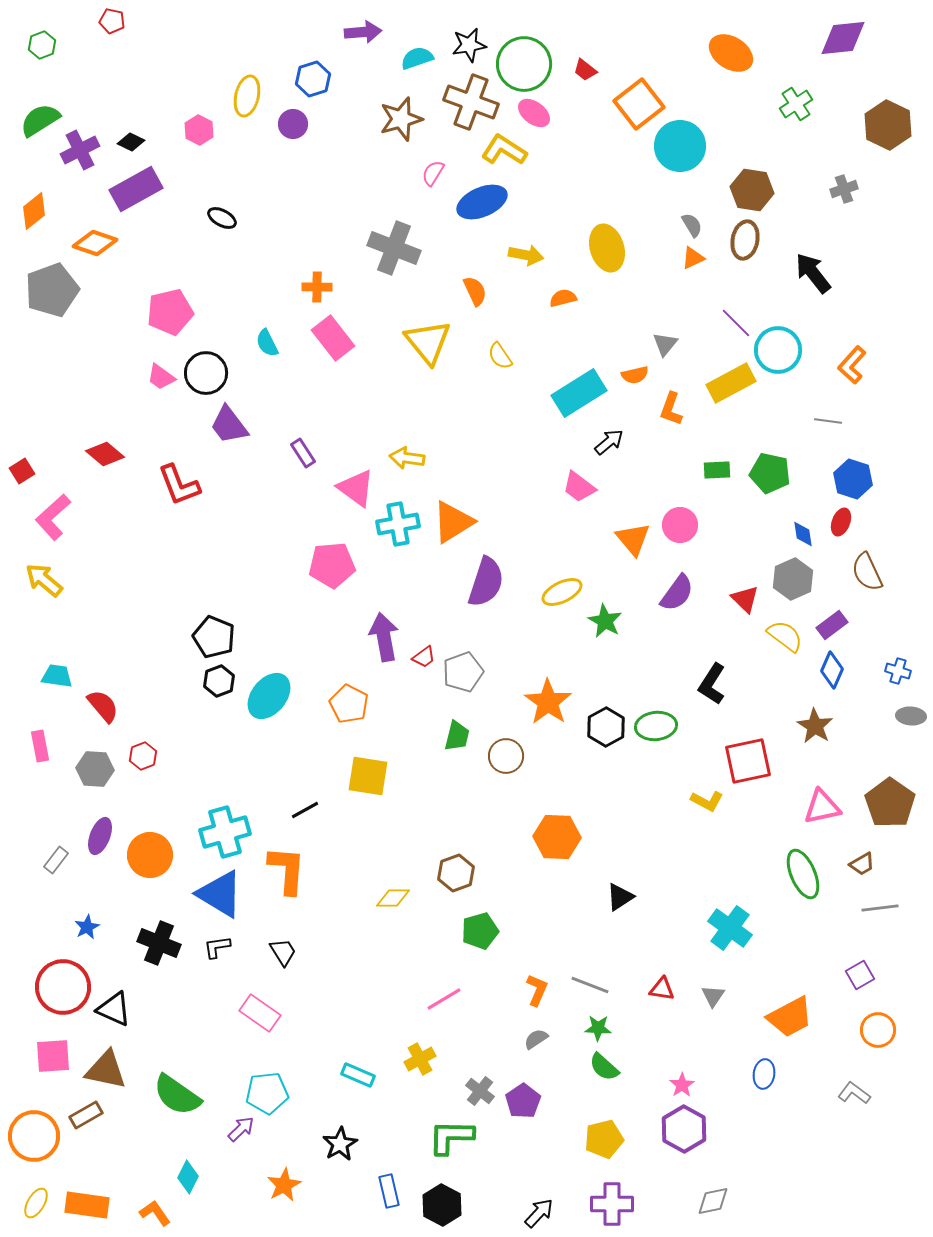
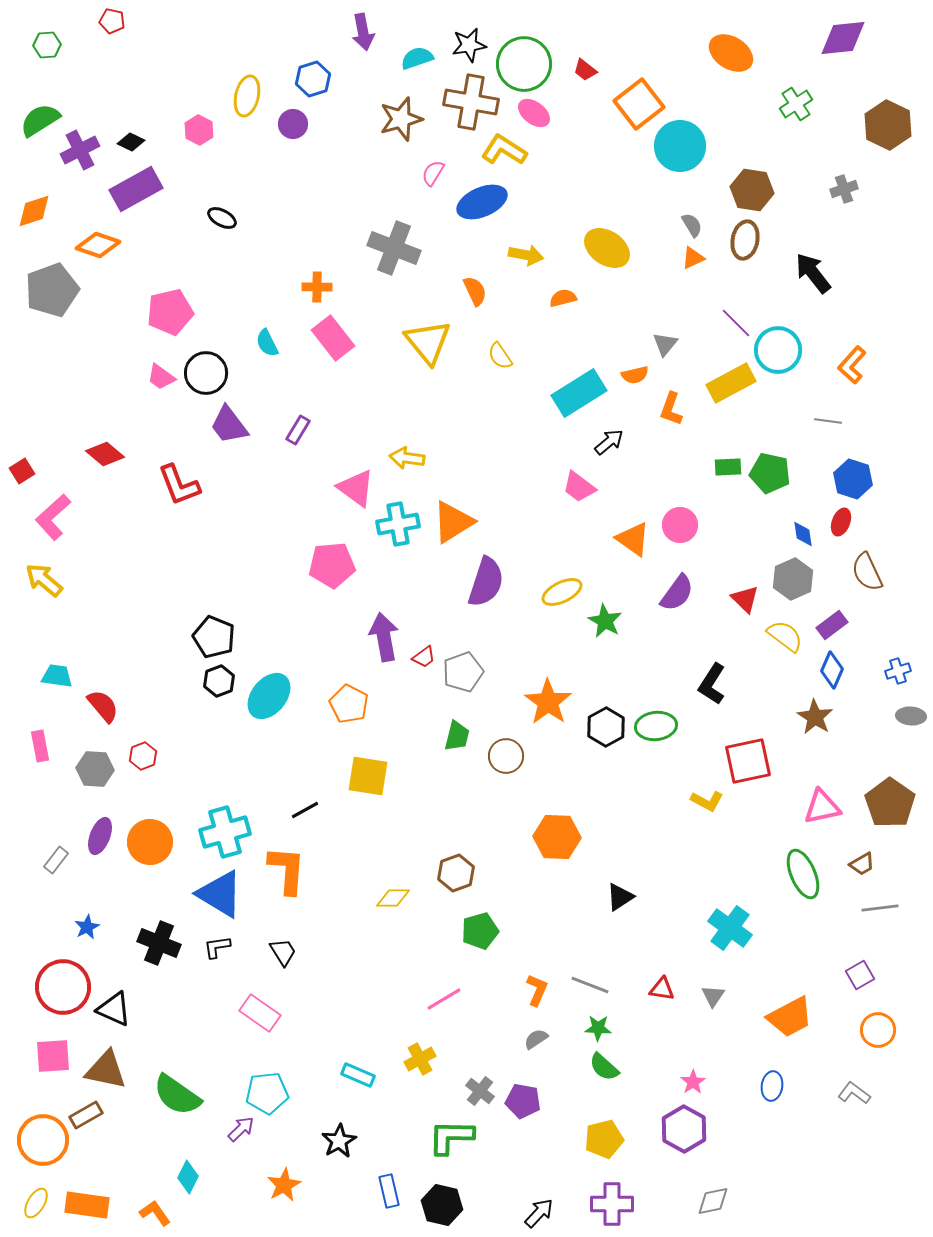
purple arrow at (363, 32): rotated 84 degrees clockwise
green hexagon at (42, 45): moved 5 px right; rotated 16 degrees clockwise
brown cross at (471, 102): rotated 10 degrees counterclockwise
orange diamond at (34, 211): rotated 21 degrees clockwise
orange diamond at (95, 243): moved 3 px right, 2 px down
yellow ellipse at (607, 248): rotated 39 degrees counterclockwise
purple rectangle at (303, 453): moved 5 px left, 23 px up; rotated 64 degrees clockwise
green rectangle at (717, 470): moved 11 px right, 3 px up
orange triangle at (633, 539): rotated 15 degrees counterclockwise
blue cross at (898, 671): rotated 35 degrees counterclockwise
brown star at (815, 726): moved 9 px up
orange circle at (150, 855): moved 13 px up
blue ellipse at (764, 1074): moved 8 px right, 12 px down
pink star at (682, 1085): moved 11 px right, 3 px up
purple pentagon at (523, 1101): rotated 28 degrees counterclockwise
orange circle at (34, 1136): moved 9 px right, 4 px down
black star at (340, 1144): moved 1 px left, 3 px up
black hexagon at (442, 1205): rotated 15 degrees counterclockwise
